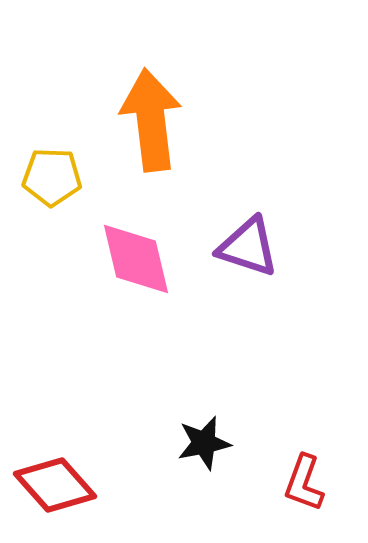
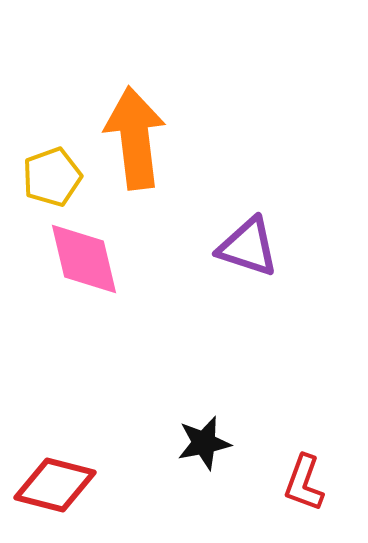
orange arrow: moved 16 px left, 18 px down
yellow pentagon: rotated 22 degrees counterclockwise
pink diamond: moved 52 px left
red diamond: rotated 34 degrees counterclockwise
